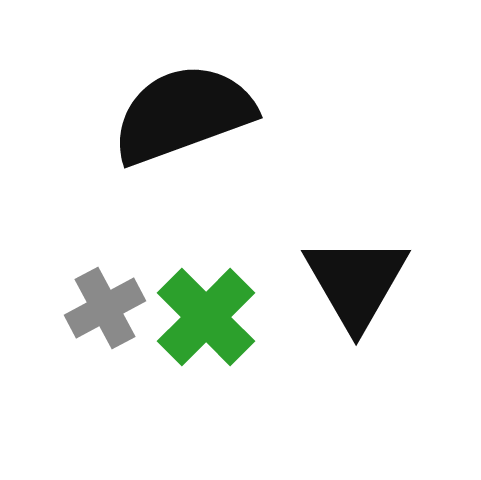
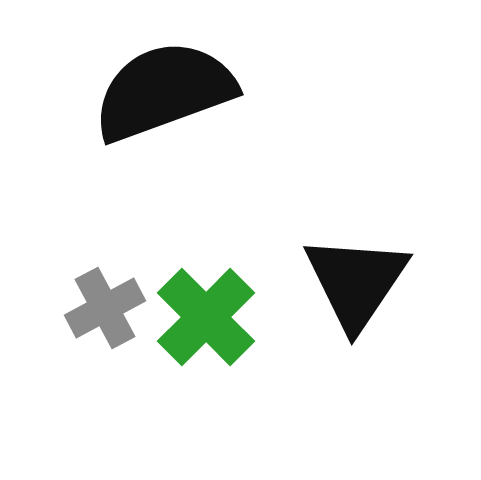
black semicircle: moved 19 px left, 23 px up
black triangle: rotated 4 degrees clockwise
